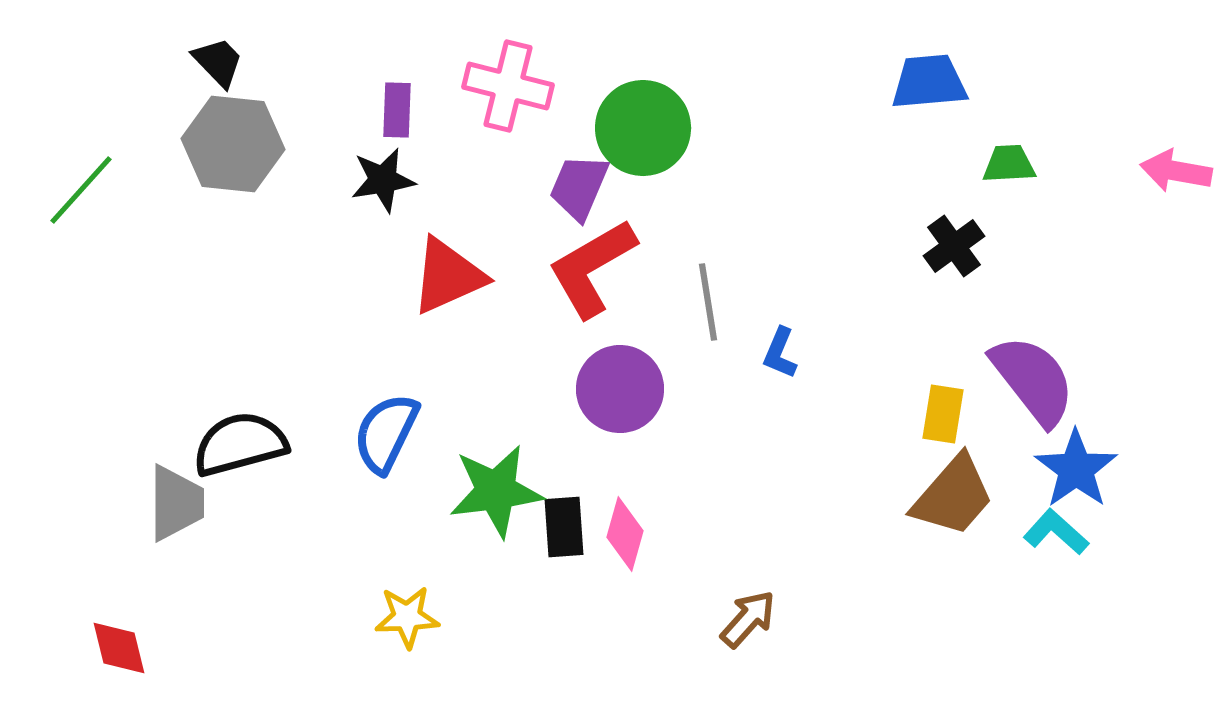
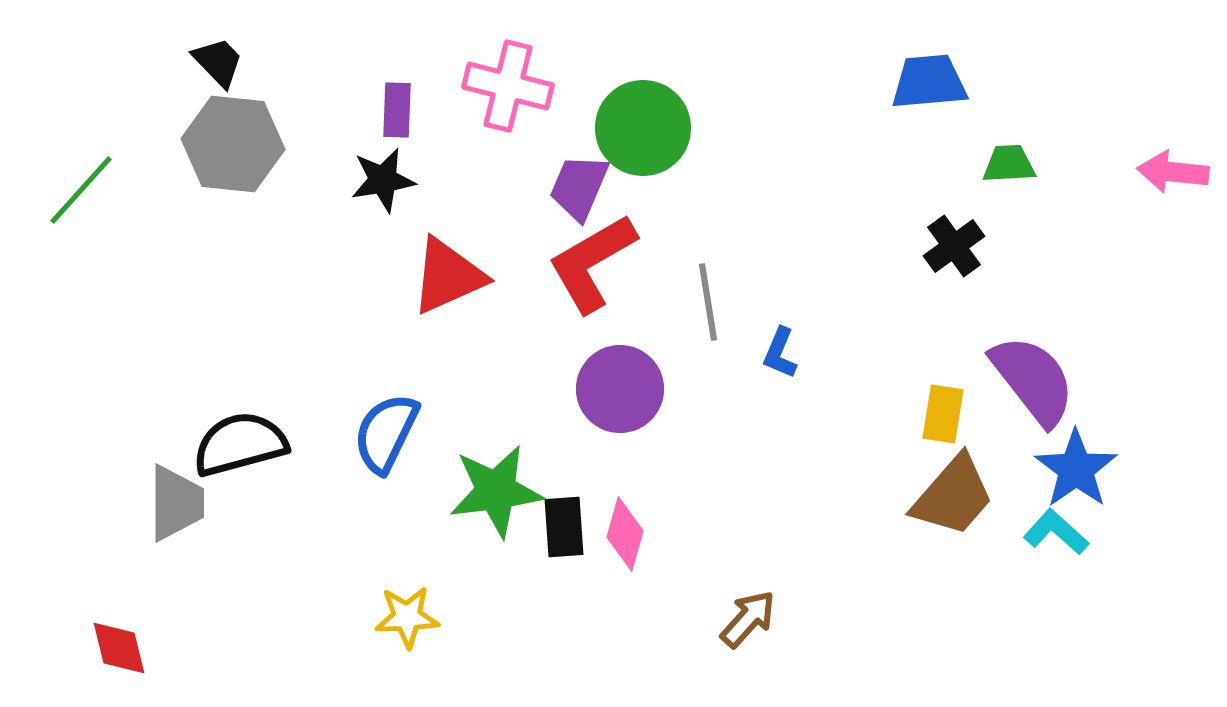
pink arrow: moved 3 px left, 1 px down; rotated 4 degrees counterclockwise
red L-shape: moved 5 px up
